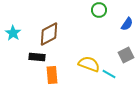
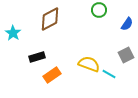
brown diamond: moved 1 px right, 15 px up
black rectangle: rotated 21 degrees counterclockwise
orange rectangle: rotated 60 degrees clockwise
